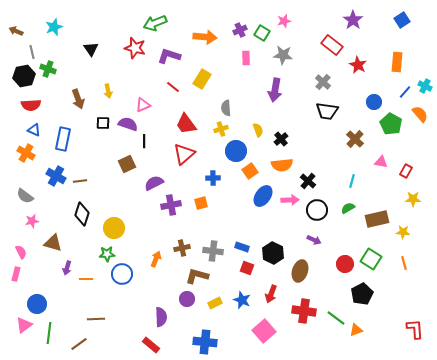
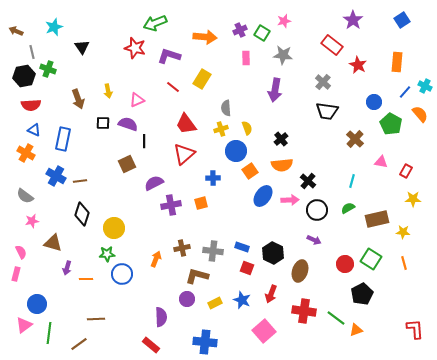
black triangle at (91, 49): moved 9 px left, 2 px up
pink triangle at (143, 105): moved 6 px left, 5 px up
yellow semicircle at (258, 130): moved 11 px left, 2 px up
